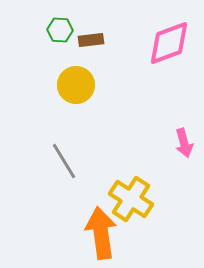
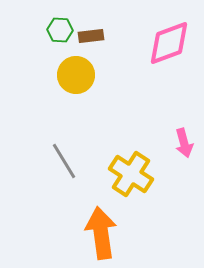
brown rectangle: moved 4 px up
yellow circle: moved 10 px up
yellow cross: moved 25 px up
